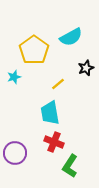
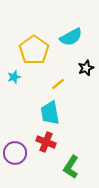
red cross: moved 8 px left
green L-shape: moved 1 px right, 1 px down
